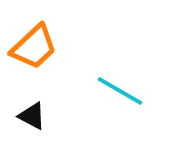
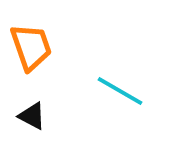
orange trapezoid: moved 3 px left; rotated 66 degrees counterclockwise
